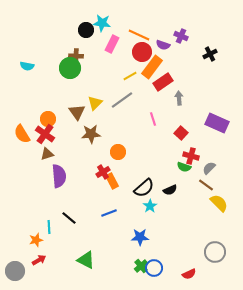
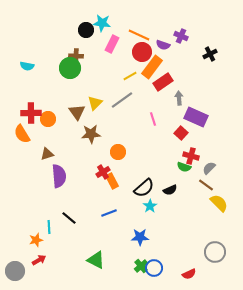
purple rectangle at (217, 123): moved 21 px left, 6 px up
red cross at (45, 134): moved 14 px left, 21 px up; rotated 36 degrees counterclockwise
green triangle at (86, 260): moved 10 px right
